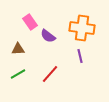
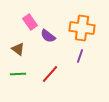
brown triangle: rotated 40 degrees clockwise
purple line: rotated 32 degrees clockwise
green line: rotated 28 degrees clockwise
